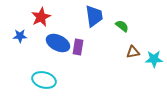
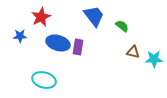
blue trapezoid: rotated 30 degrees counterclockwise
blue ellipse: rotated 10 degrees counterclockwise
brown triangle: rotated 24 degrees clockwise
